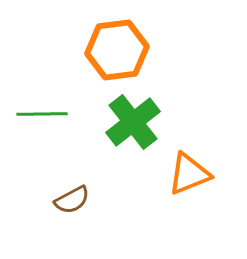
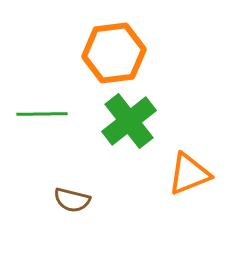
orange hexagon: moved 3 px left, 3 px down
green cross: moved 4 px left, 1 px up
brown semicircle: rotated 42 degrees clockwise
